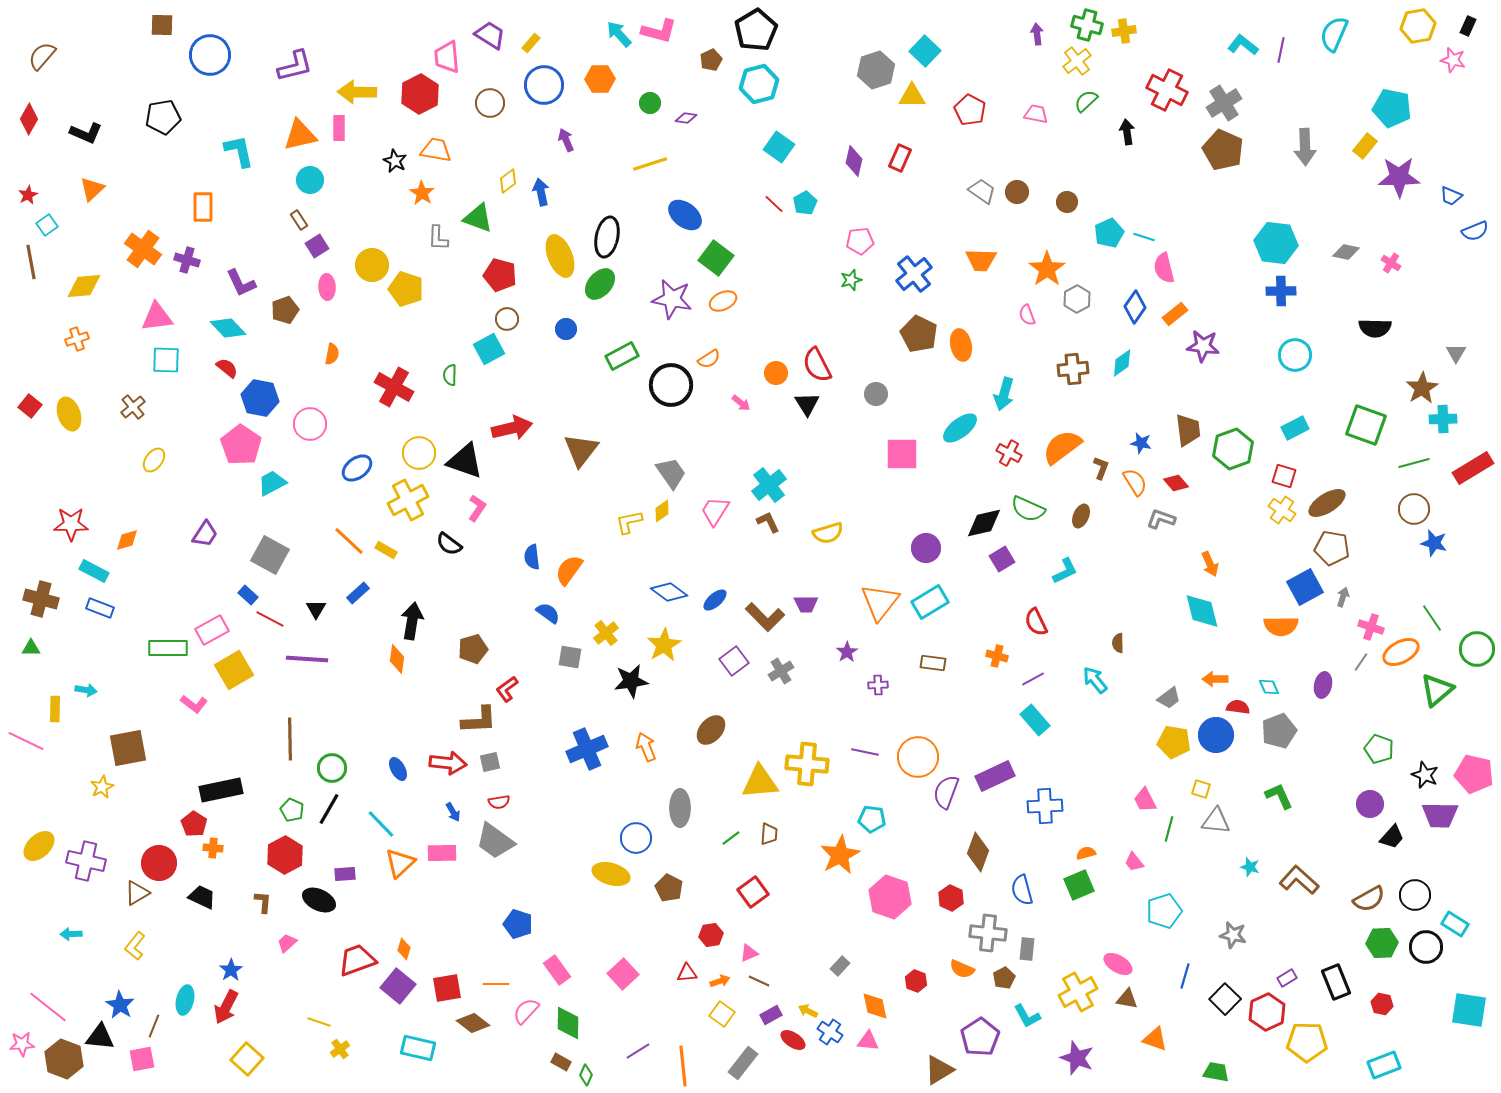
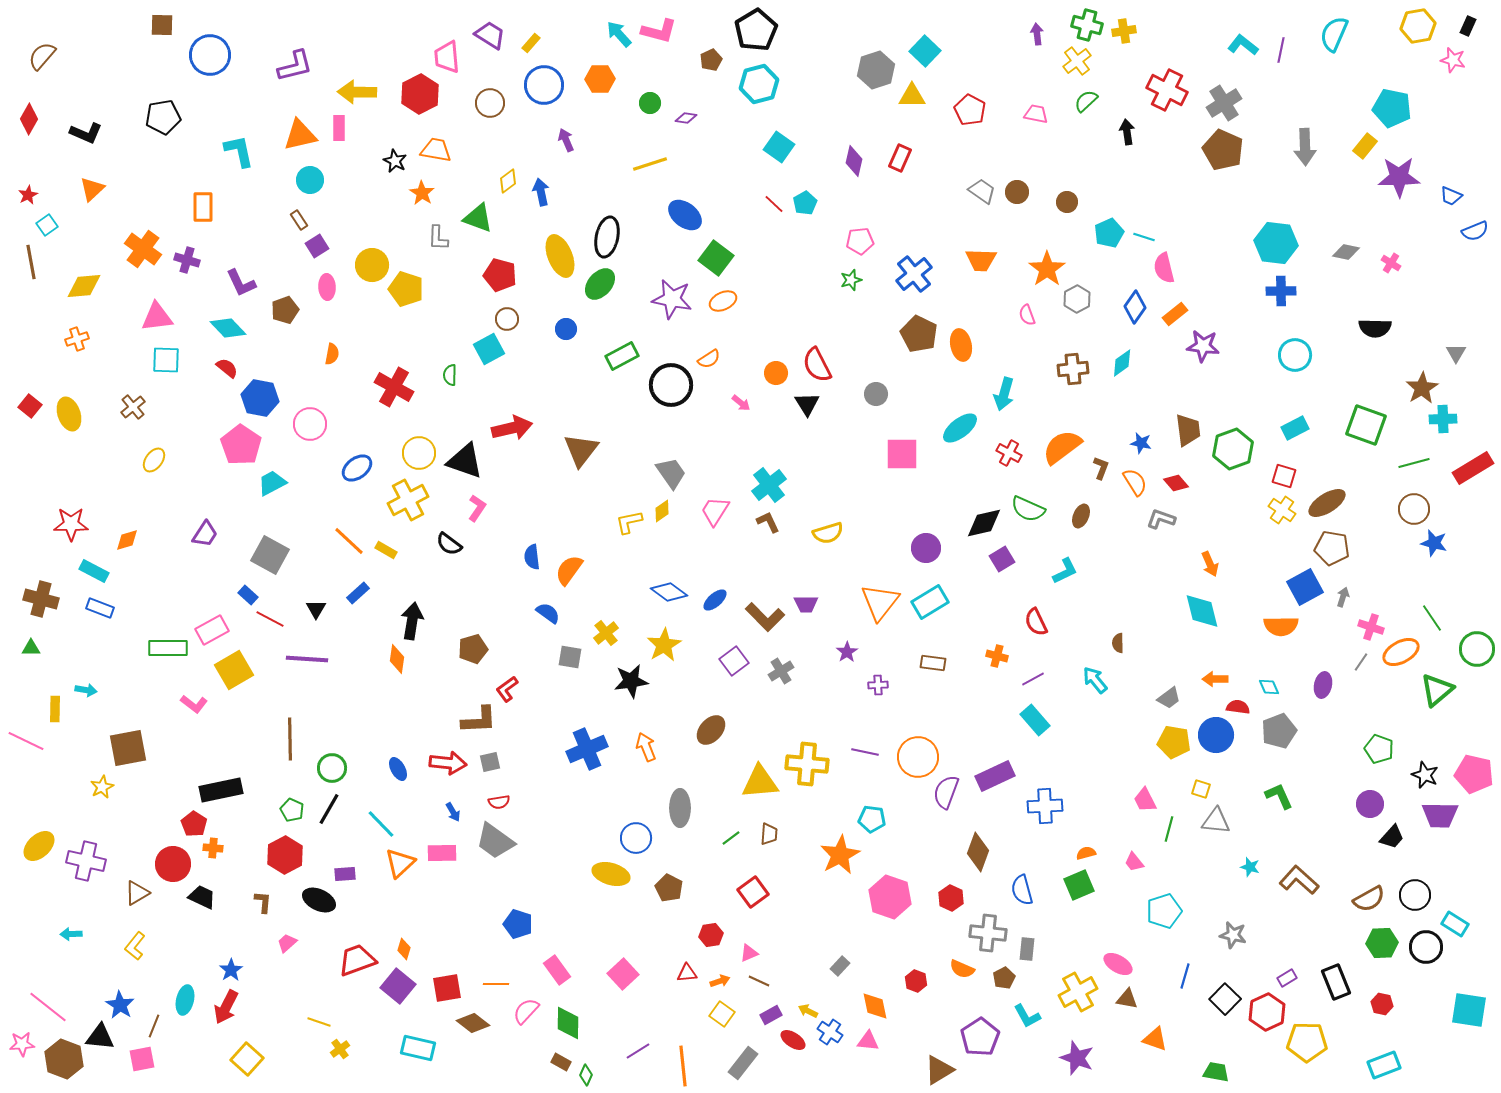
red circle at (159, 863): moved 14 px right, 1 px down
